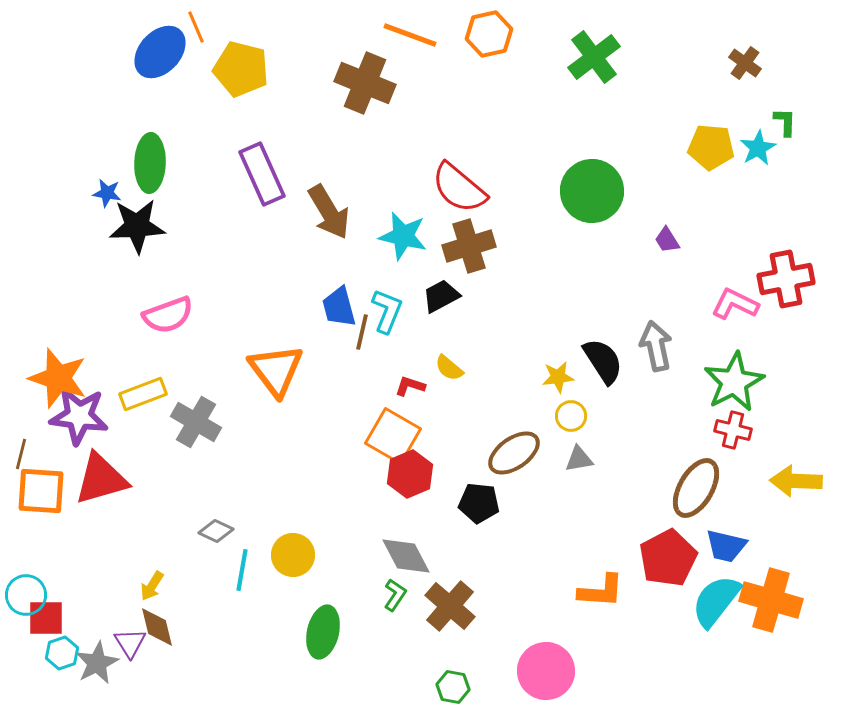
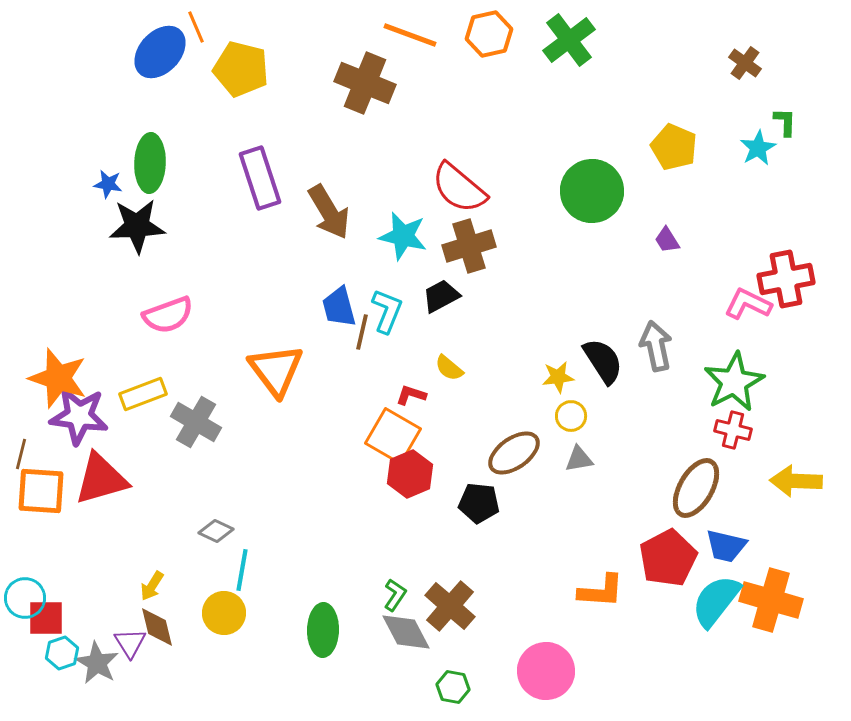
green cross at (594, 57): moved 25 px left, 17 px up
yellow pentagon at (711, 147): moved 37 px left; rotated 18 degrees clockwise
purple rectangle at (262, 174): moved 2 px left, 4 px down; rotated 6 degrees clockwise
blue star at (107, 193): moved 1 px right, 9 px up
pink L-shape at (735, 304): moved 13 px right
red L-shape at (410, 386): moved 1 px right, 9 px down
yellow circle at (293, 555): moved 69 px left, 58 px down
gray diamond at (406, 556): moved 76 px down
cyan circle at (26, 595): moved 1 px left, 3 px down
green ellipse at (323, 632): moved 2 px up; rotated 12 degrees counterclockwise
gray star at (97, 663): rotated 15 degrees counterclockwise
